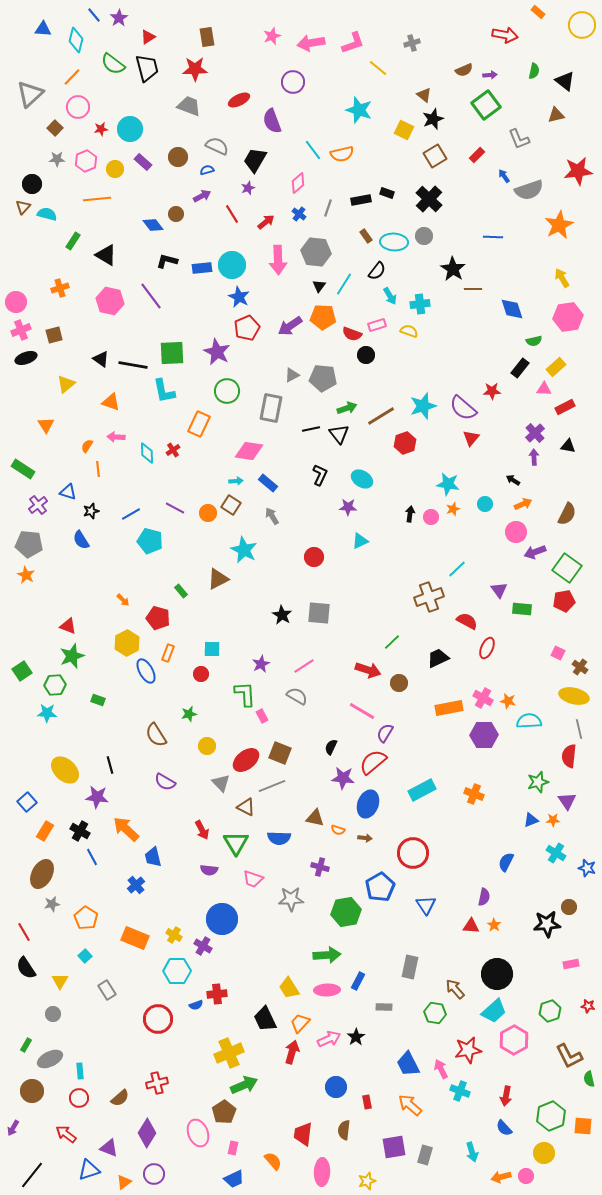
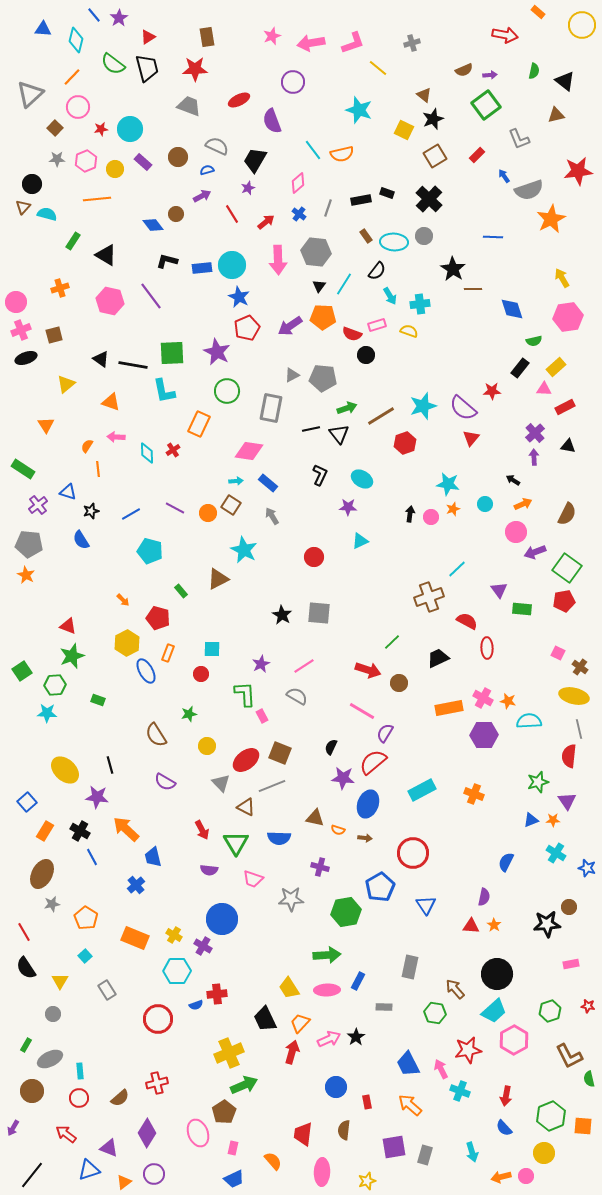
orange star at (559, 225): moved 8 px left, 6 px up
cyan pentagon at (150, 541): moved 10 px down
red ellipse at (487, 648): rotated 25 degrees counterclockwise
